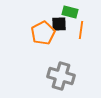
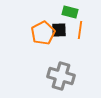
black square: moved 6 px down
orange line: moved 1 px left
